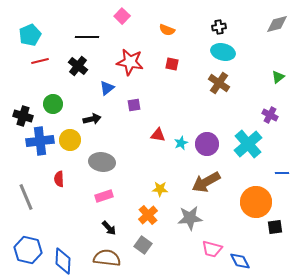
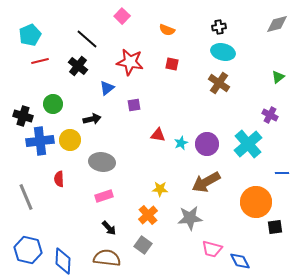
black line at (87, 37): moved 2 px down; rotated 40 degrees clockwise
